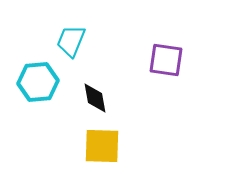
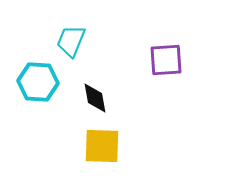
purple square: rotated 12 degrees counterclockwise
cyan hexagon: rotated 9 degrees clockwise
